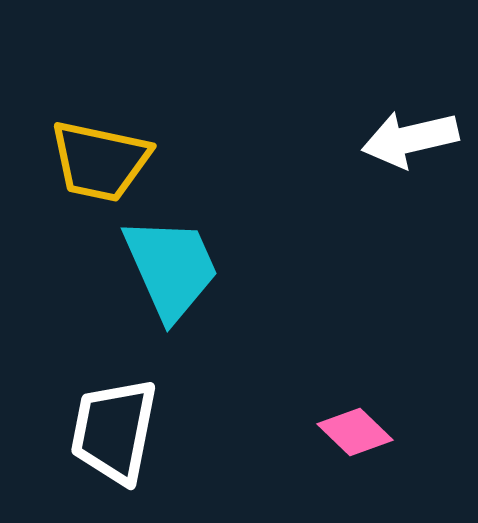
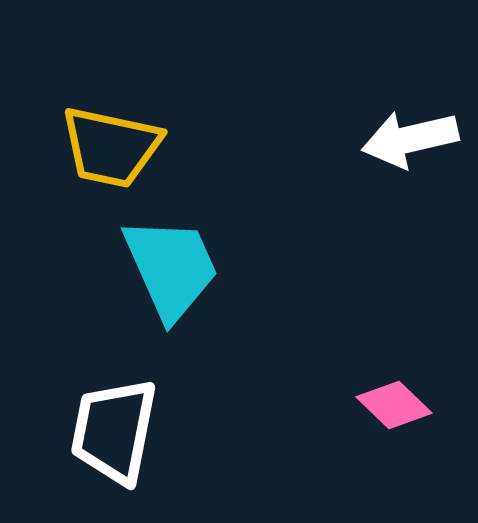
yellow trapezoid: moved 11 px right, 14 px up
pink diamond: moved 39 px right, 27 px up
